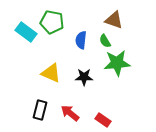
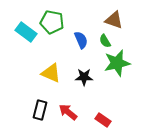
blue semicircle: rotated 150 degrees clockwise
green star: rotated 8 degrees counterclockwise
red arrow: moved 2 px left, 1 px up
